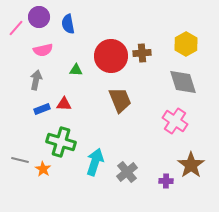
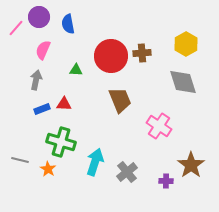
pink semicircle: rotated 126 degrees clockwise
pink cross: moved 16 px left, 5 px down
orange star: moved 5 px right
